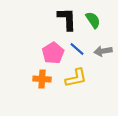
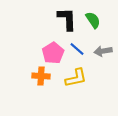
orange cross: moved 1 px left, 3 px up
